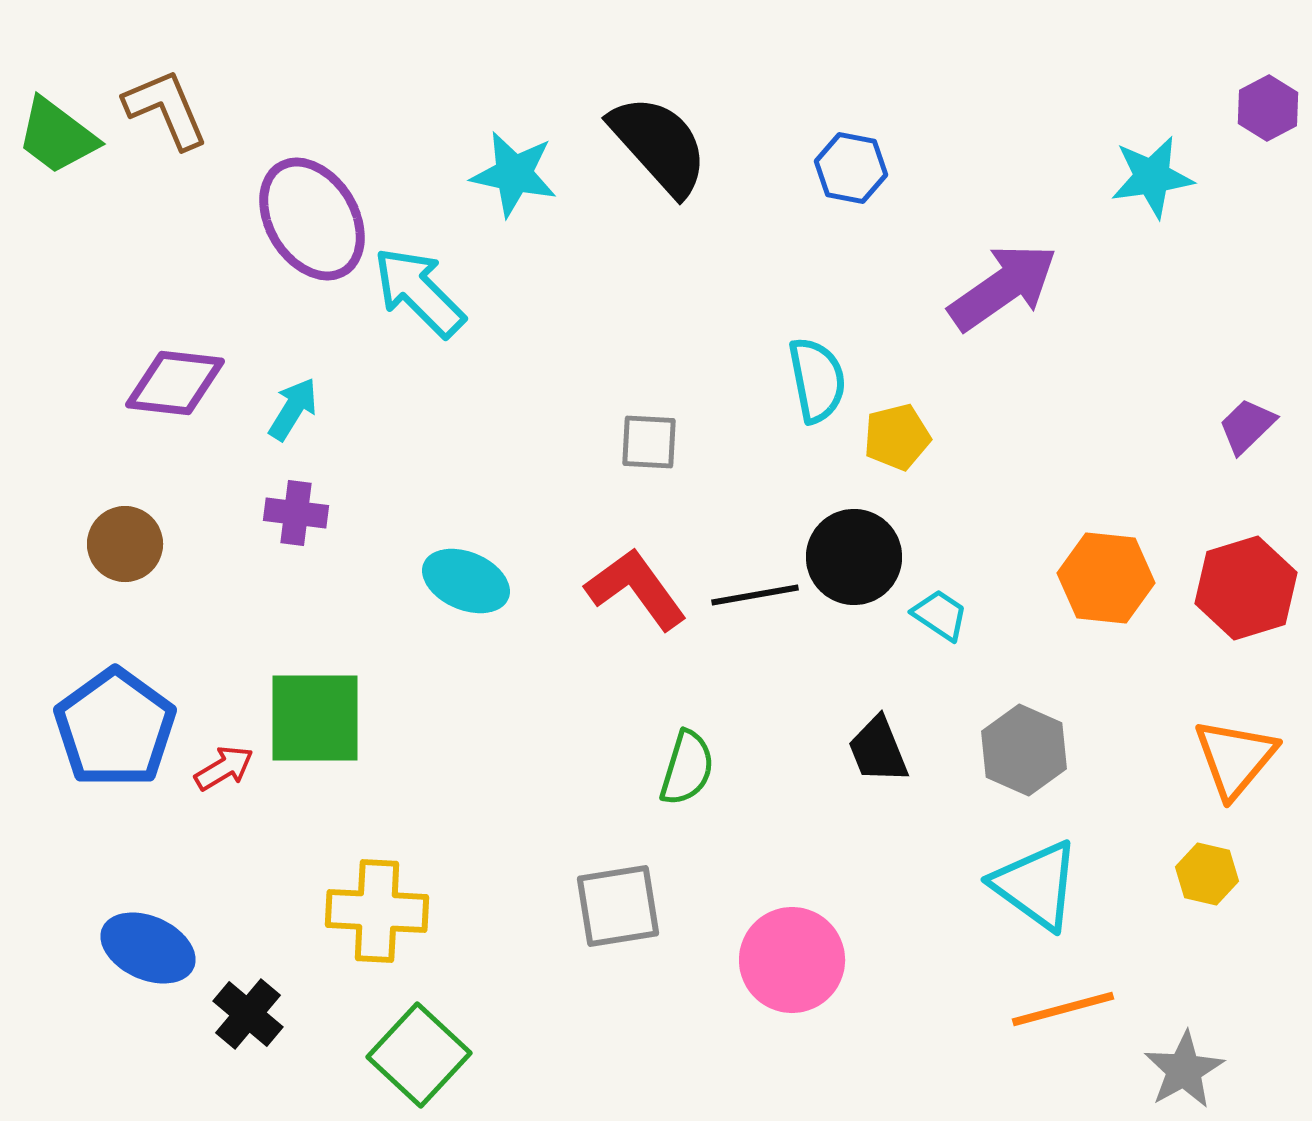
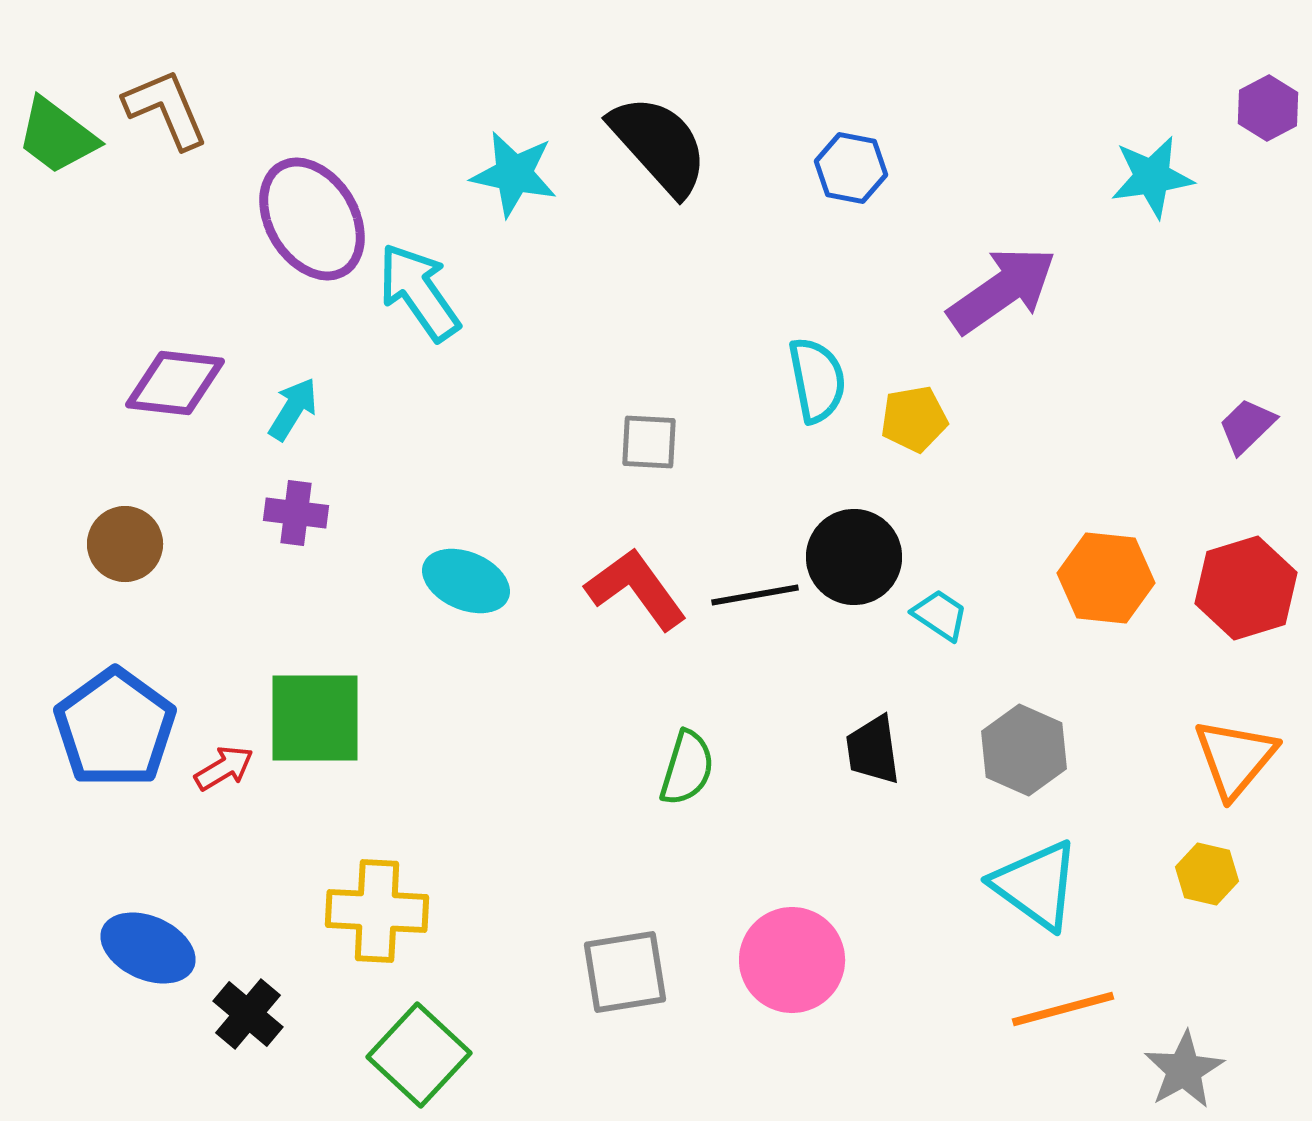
purple arrow at (1003, 287): moved 1 px left, 3 px down
cyan arrow at (419, 292): rotated 10 degrees clockwise
yellow pentagon at (897, 437): moved 17 px right, 18 px up; rotated 4 degrees clockwise
black trapezoid at (878, 750): moved 5 px left; rotated 14 degrees clockwise
gray square at (618, 906): moved 7 px right, 66 px down
